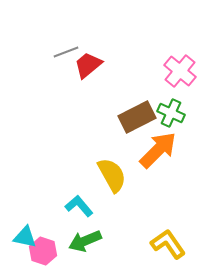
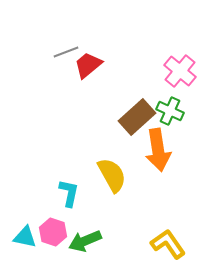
green cross: moved 1 px left, 2 px up
brown rectangle: rotated 15 degrees counterclockwise
orange arrow: rotated 126 degrees clockwise
cyan L-shape: moved 10 px left, 13 px up; rotated 52 degrees clockwise
pink hexagon: moved 10 px right, 19 px up
